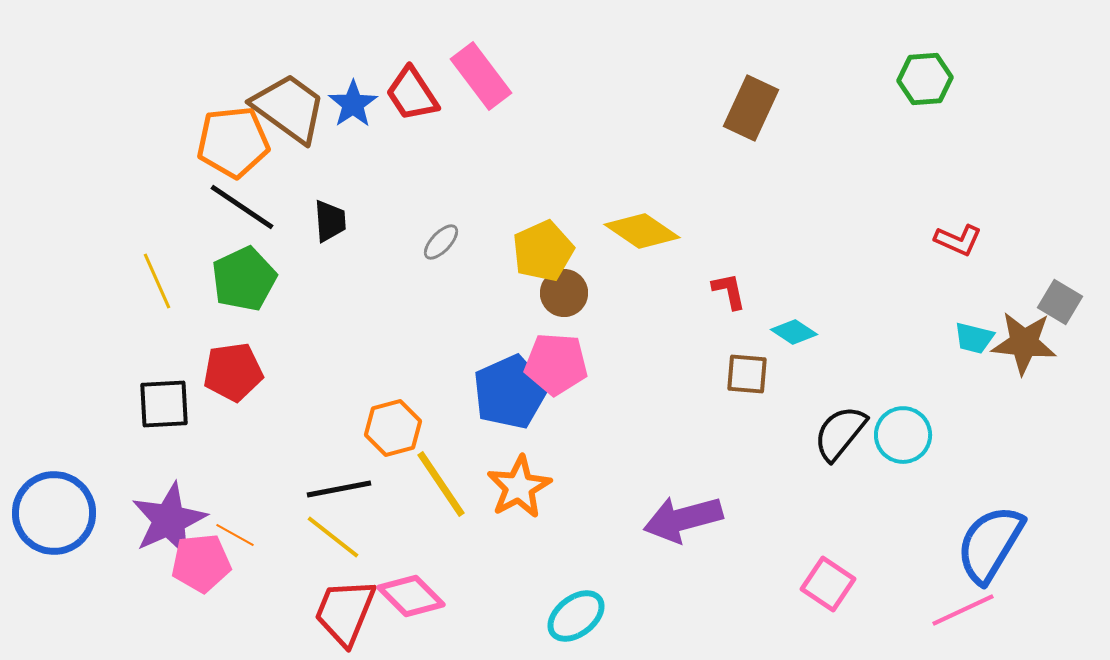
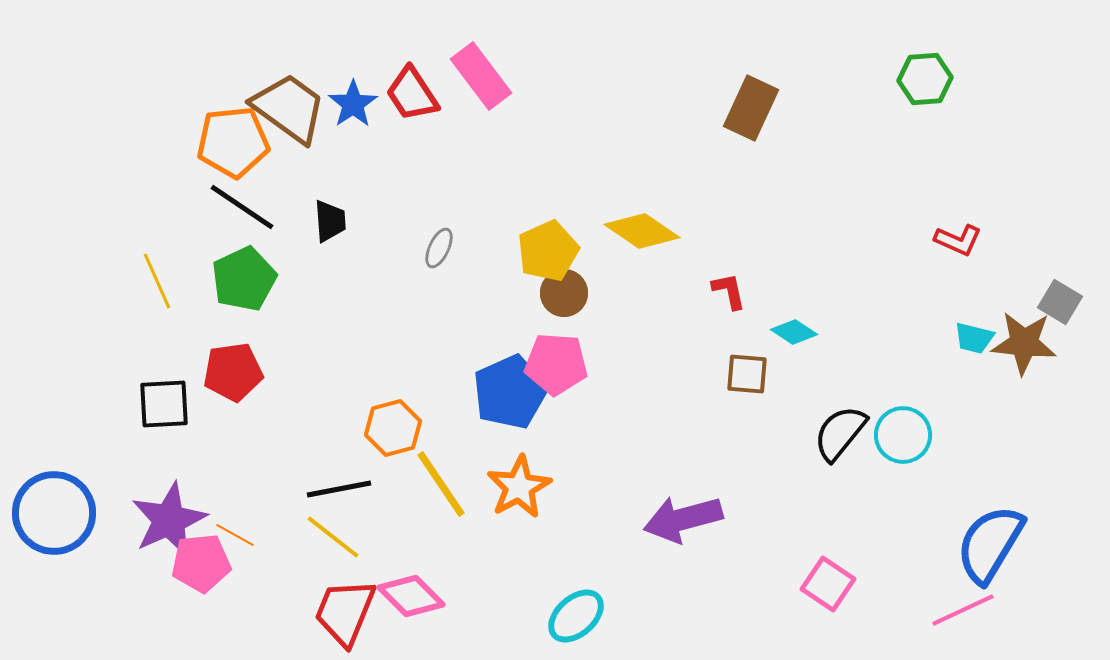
gray ellipse at (441, 242): moved 2 px left, 6 px down; rotated 18 degrees counterclockwise
yellow pentagon at (543, 251): moved 5 px right
cyan ellipse at (576, 616): rotated 4 degrees counterclockwise
